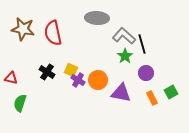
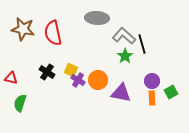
purple circle: moved 6 px right, 8 px down
orange rectangle: rotated 24 degrees clockwise
